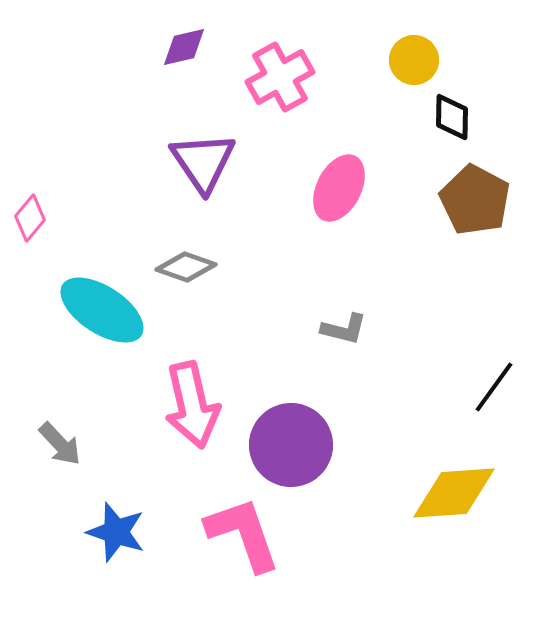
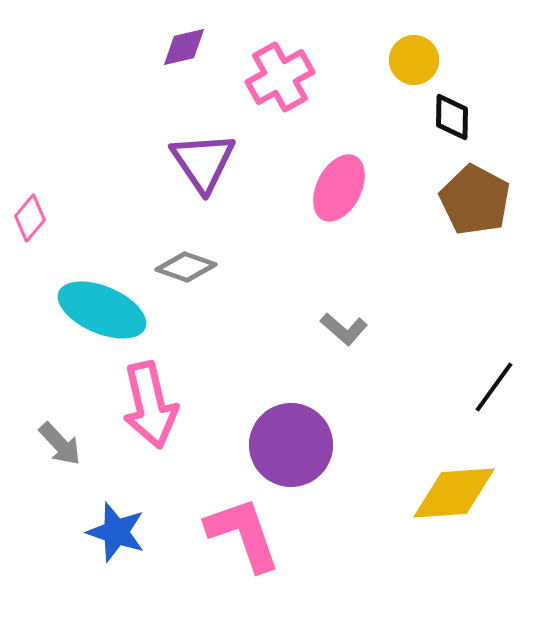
cyan ellipse: rotated 10 degrees counterclockwise
gray L-shape: rotated 27 degrees clockwise
pink arrow: moved 42 px left
